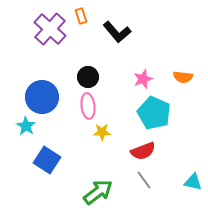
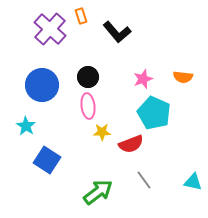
blue circle: moved 12 px up
red semicircle: moved 12 px left, 7 px up
